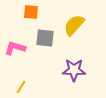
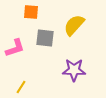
pink L-shape: rotated 145 degrees clockwise
